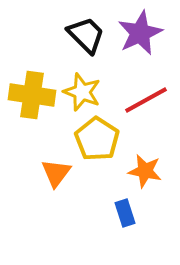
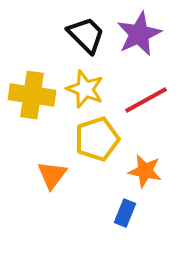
purple star: moved 1 px left, 1 px down
yellow star: moved 3 px right, 3 px up
yellow pentagon: rotated 21 degrees clockwise
orange triangle: moved 4 px left, 2 px down
blue rectangle: rotated 40 degrees clockwise
